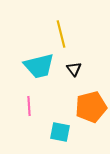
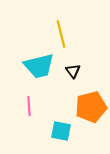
black triangle: moved 1 px left, 2 px down
cyan square: moved 1 px right, 1 px up
